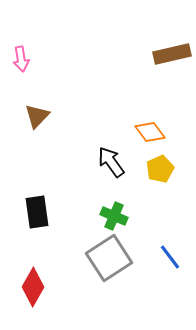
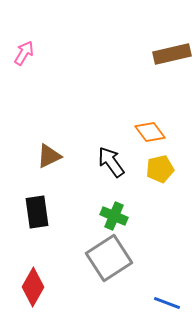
pink arrow: moved 3 px right, 6 px up; rotated 140 degrees counterclockwise
brown triangle: moved 12 px right, 40 px down; rotated 20 degrees clockwise
yellow pentagon: rotated 12 degrees clockwise
blue line: moved 3 px left, 46 px down; rotated 32 degrees counterclockwise
